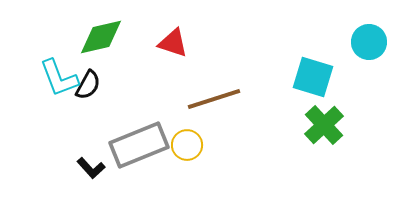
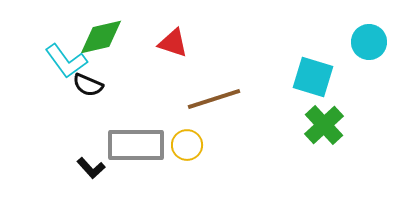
cyan L-shape: moved 7 px right, 17 px up; rotated 15 degrees counterclockwise
black semicircle: rotated 84 degrees clockwise
gray rectangle: moved 3 px left; rotated 22 degrees clockwise
